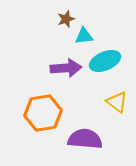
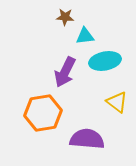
brown star: moved 1 px left, 2 px up; rotated 24 degrees clockwise
cyan triangle: moved 1 px right
cyan ellipse: rotated 12 degrees clockwise
purple arrow: moved 1 px left, 4 px down; rotated 120 degrees clockwise
purple semicircle: moved 2 px right
